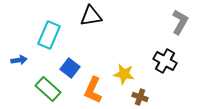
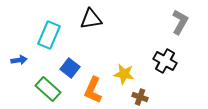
black triangle: moved 3 px down
